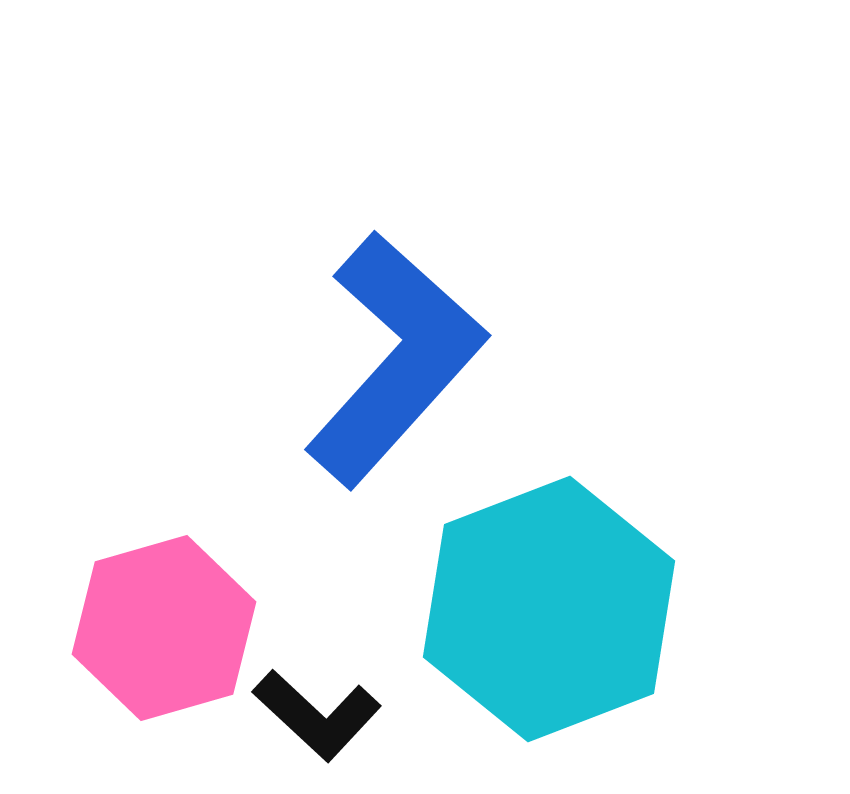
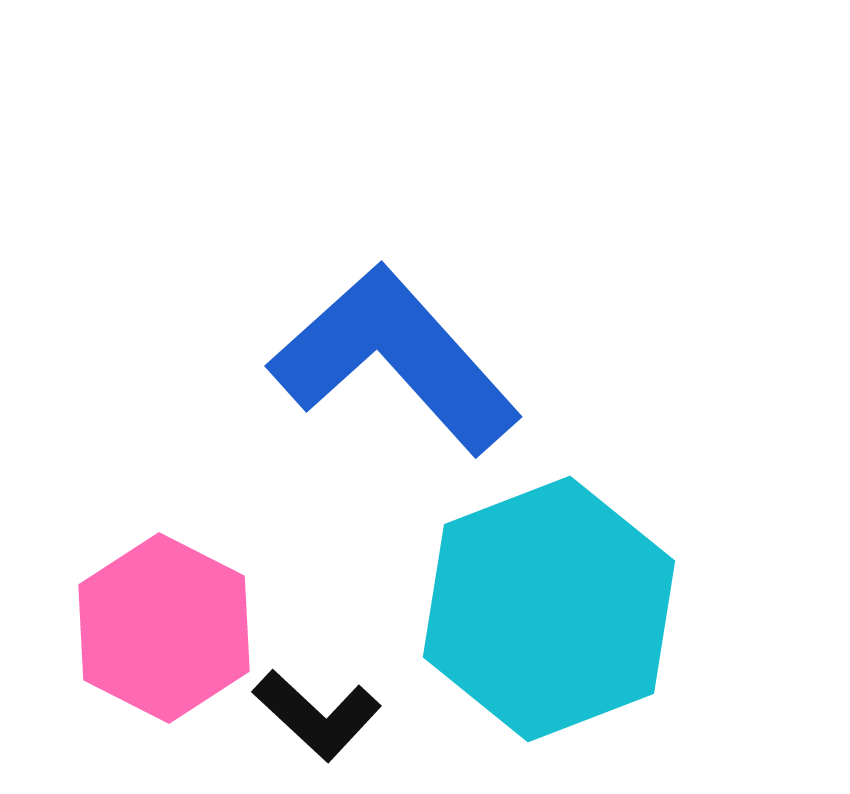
blue L-shape: rotated 84 degrees counterclockwise
pink hexagon: rotated 17 degrees counterclockwise
